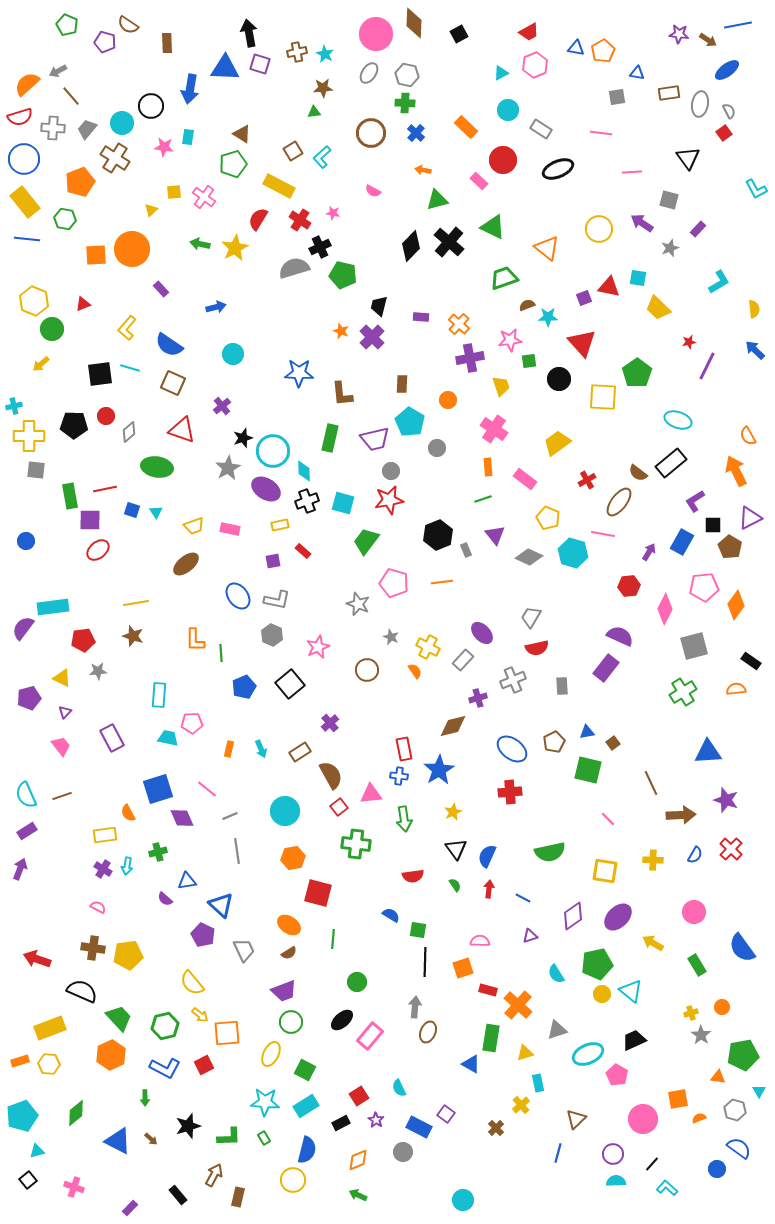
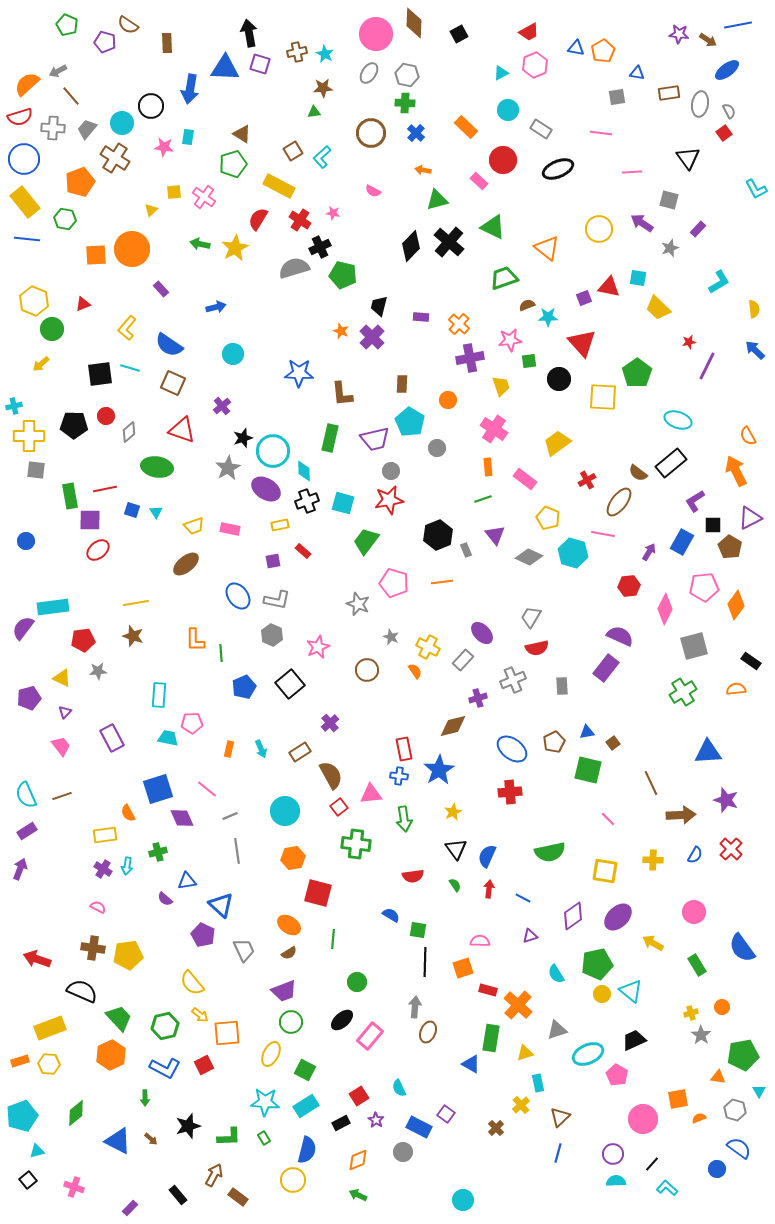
brown triangle at (576, 1119): moved 16 px left, 2 px up
brown rectangle at (238, 1197): rotated 66 degrees counterclockwise
